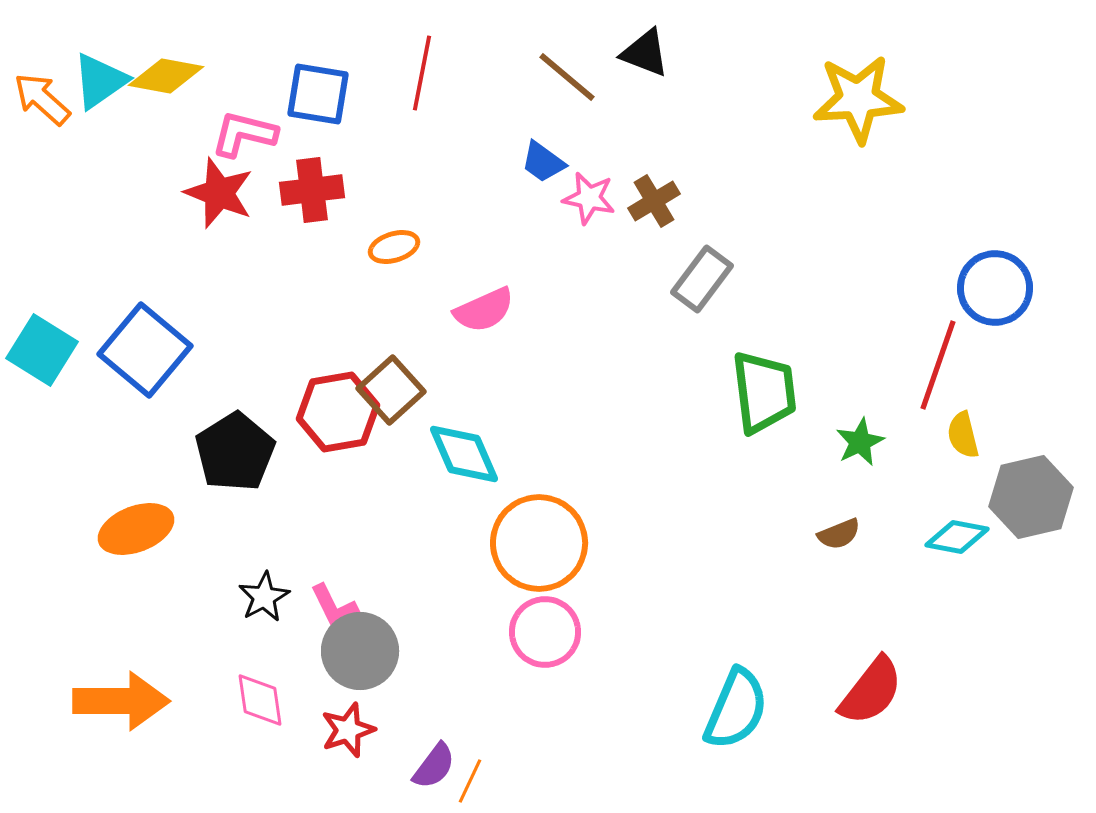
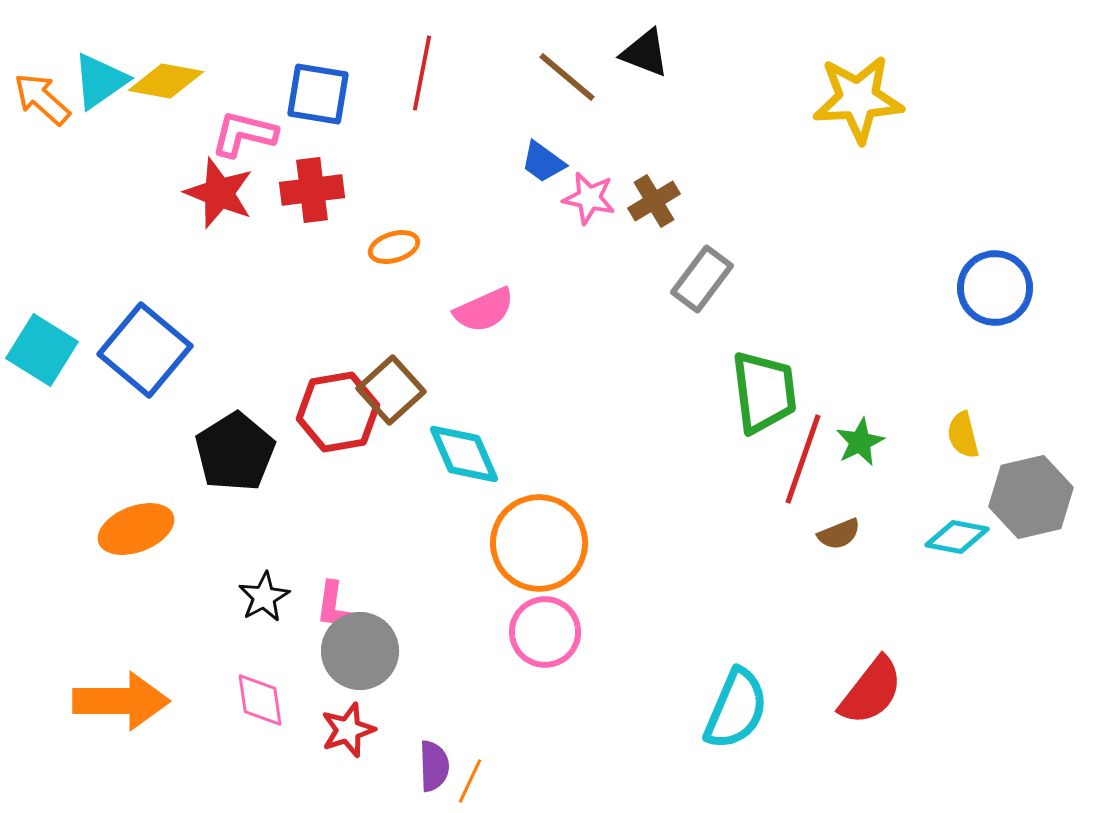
yellow diamond at (166, 76): moved 5 px down
red line at (938, 365): moved 135 px left, 94 px down
pink L-shape at (334, 606): rotated 34 degrees clockwise
purple semicircle at (434, 766): rotated 39 degrees counterclockwise
